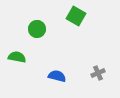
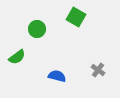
green square: moved 1 px down
green semicircle: rotated 132 degrees clockwise
gray cross: moved 3 px up; rotated 32 degrees counterclockwise
